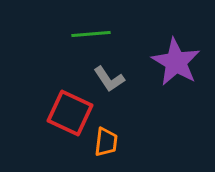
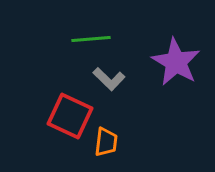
green line: moved 5 px down
gray L-shape: rotated 12 degrees counterclockwise
red square: moved 3 px down
